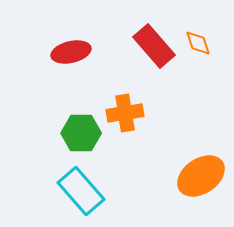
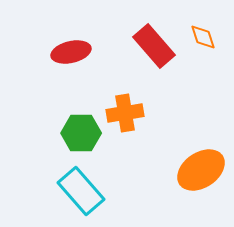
orange diamond: moved 5 px right, 6 px up
orange ellipse: moved 6 px up
